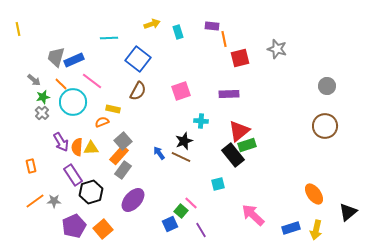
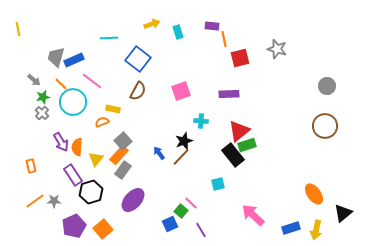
yellow triangle at (91, 148): moved 5 px right, 11 px down; rotated 49 degrees counterclockwise
brown line at (181, 157): rotated 72 degrees counterclockwise
black triangle at (348, 212): moved 5 px left, 1 px down
